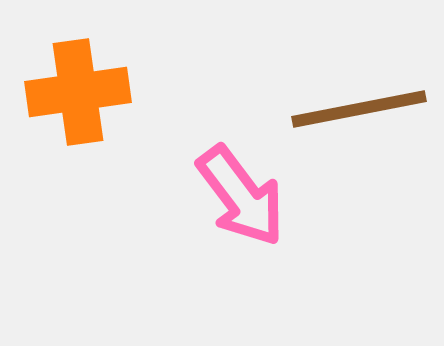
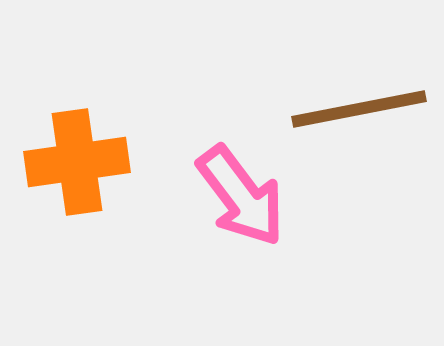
orange cross: moved 1 px left, 70 px down
